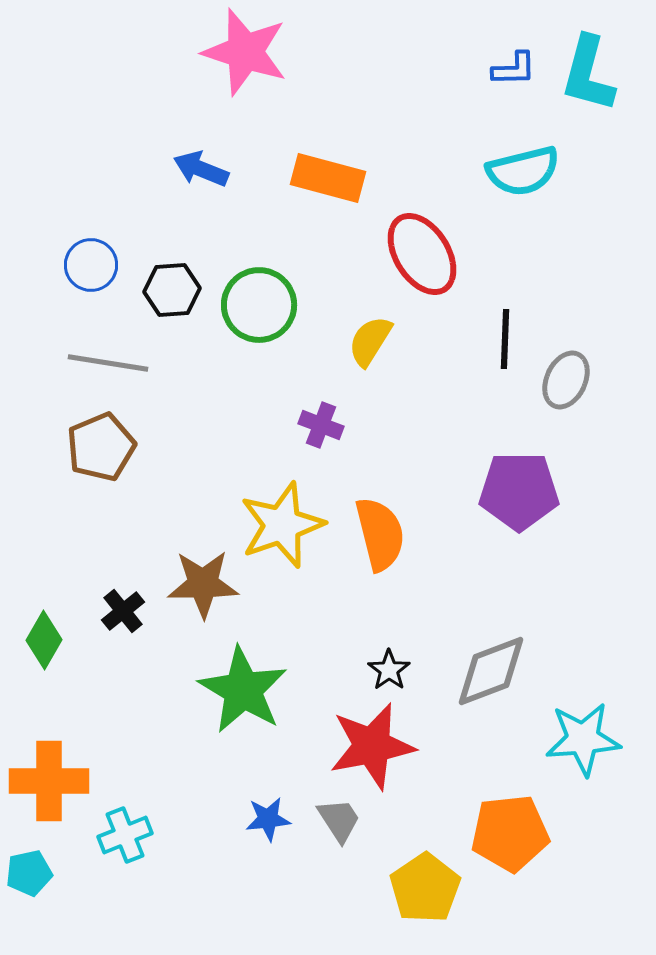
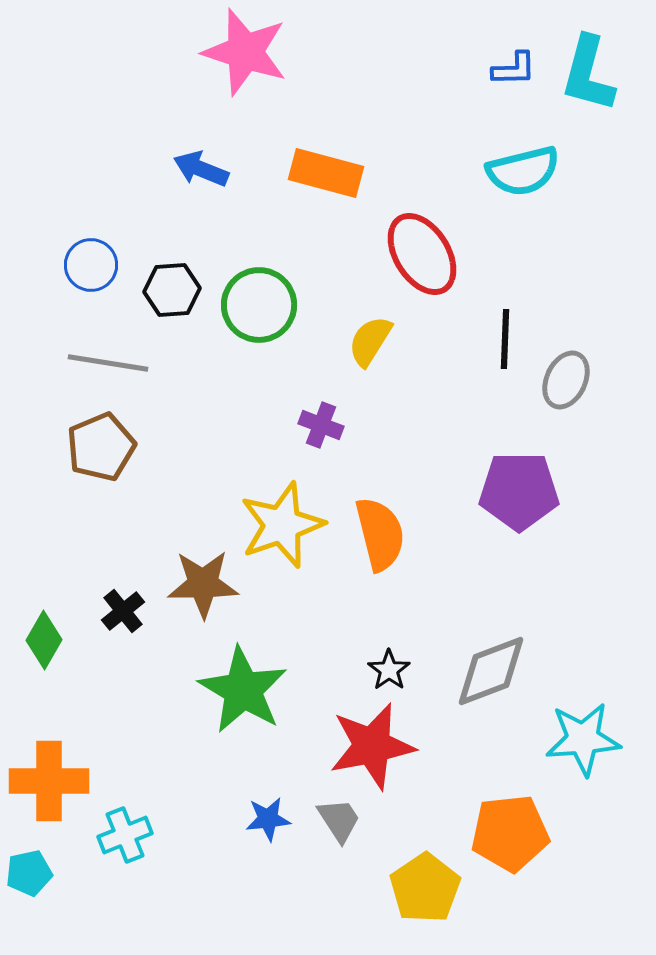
orange rectangle: moved 2 px left, 5 px up
